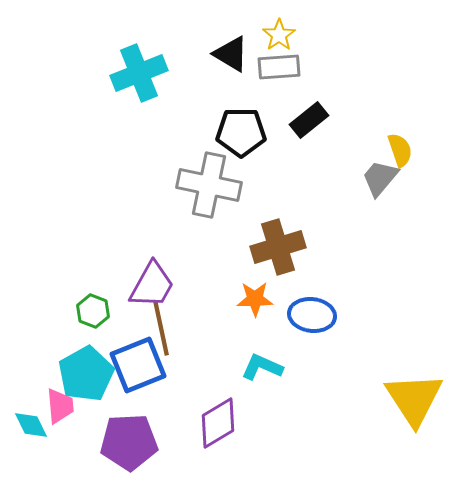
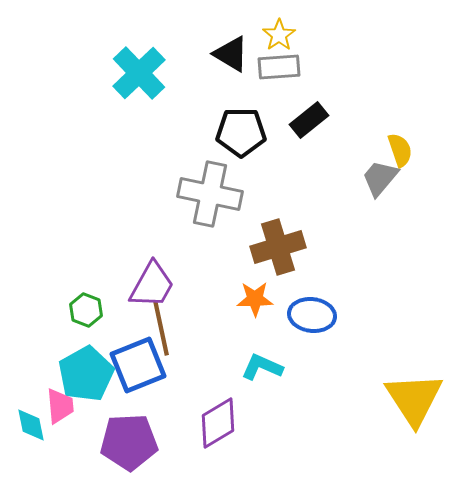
cyan cross: rotated 22 degrees counterclockwise
gray cross: moved 1 px right, 9 px down
green hexagon: moved 7 px left, 1 px up
cyan diamond: rotated 15 degrees clockwise
